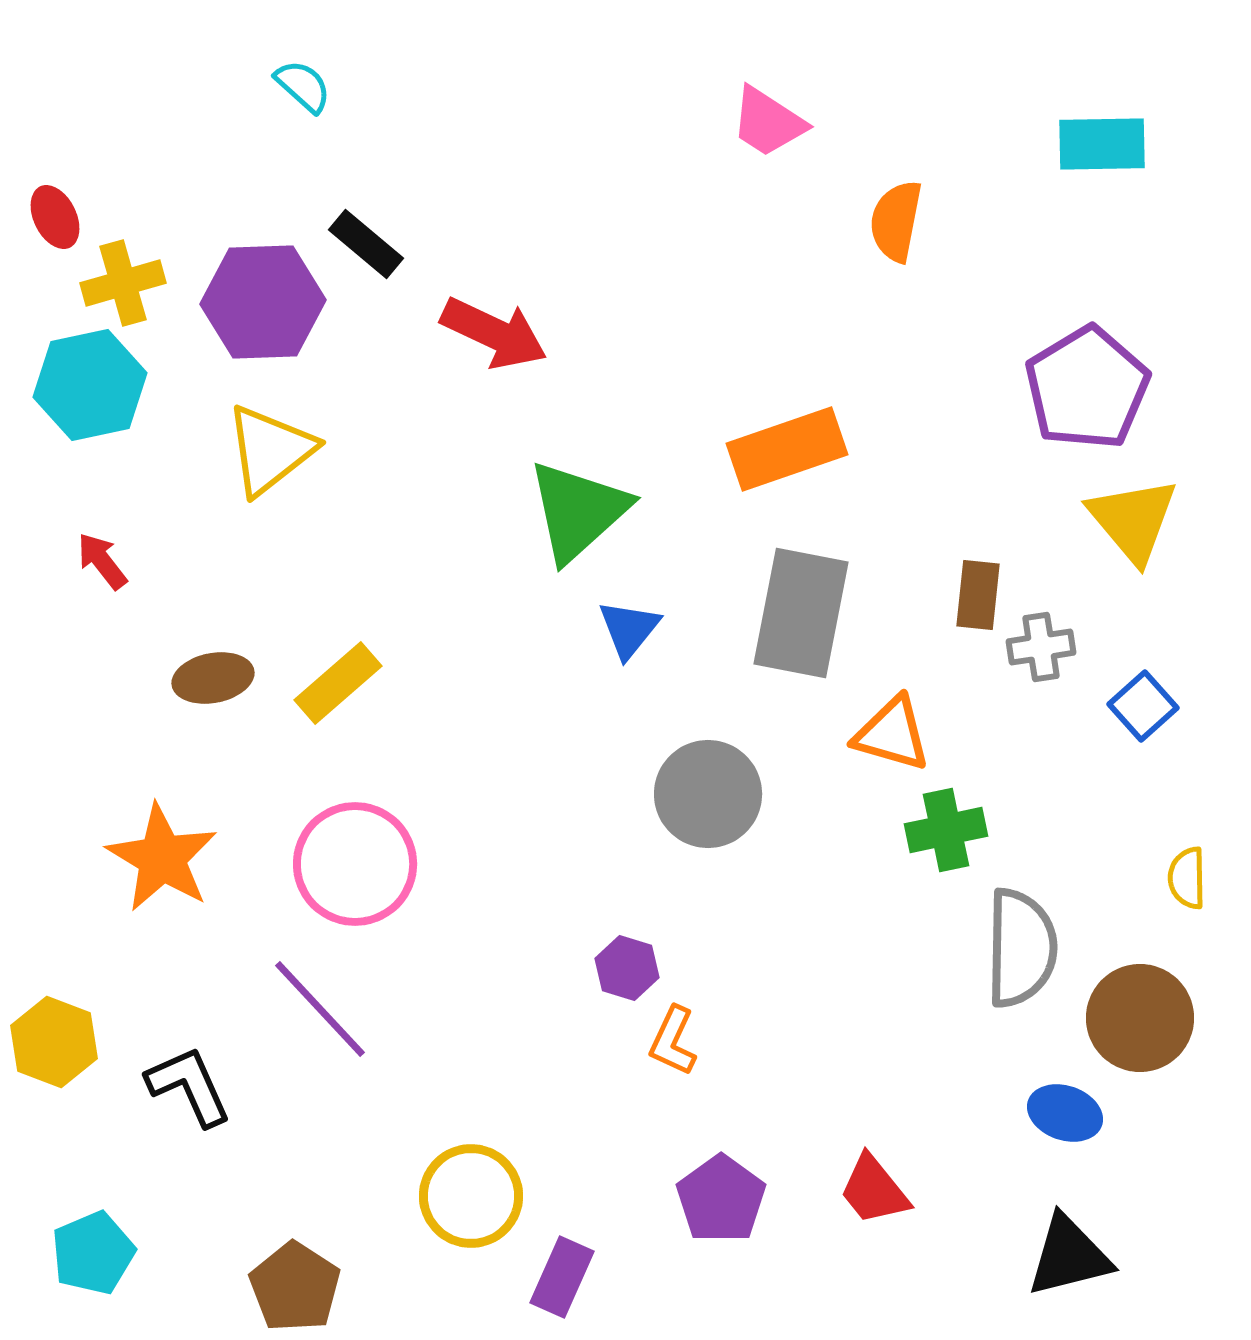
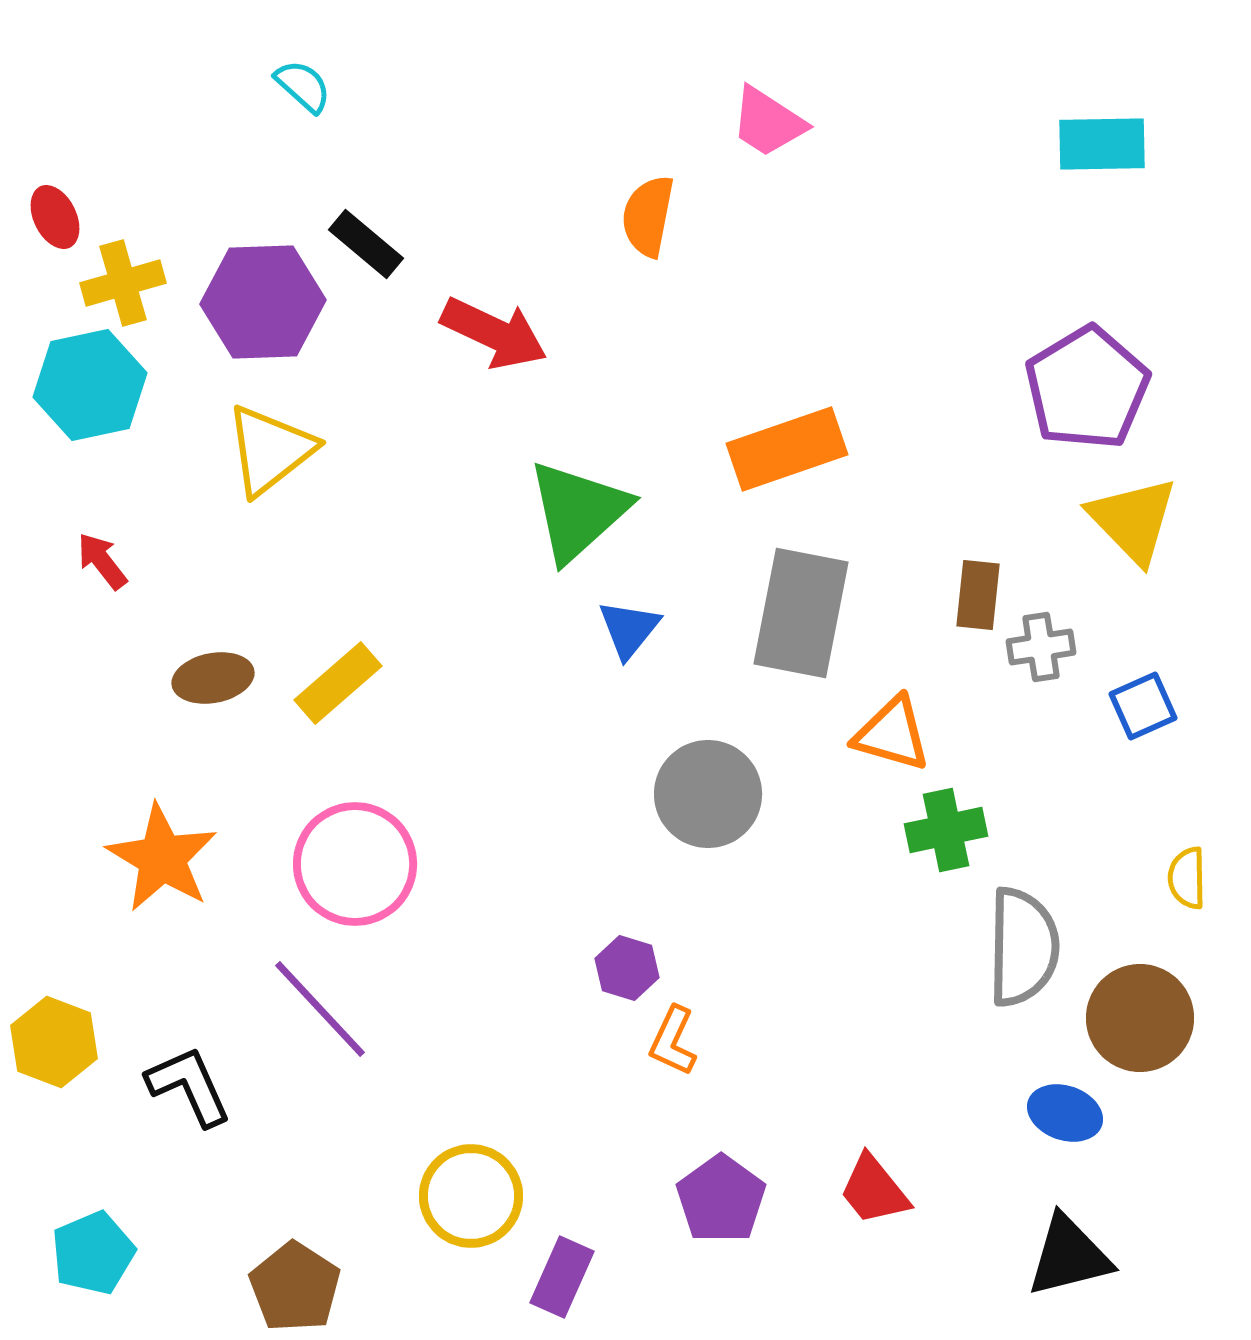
orange semicircle at (896, 221): moved 248 px left, 5 px up
yellow triangle at (1133, 520): rotated 4 degrees counterclockwise
blue square at (1143, 706): rotated 18 degrees clockwise
gray semicircle at (1021, 948): moved 2 px right, 1 px up
